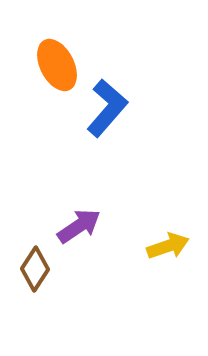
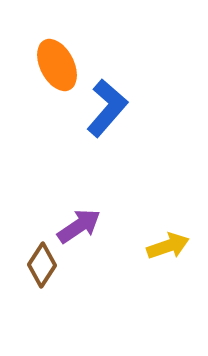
brown diamond: moved 7 px right, 4 px up
